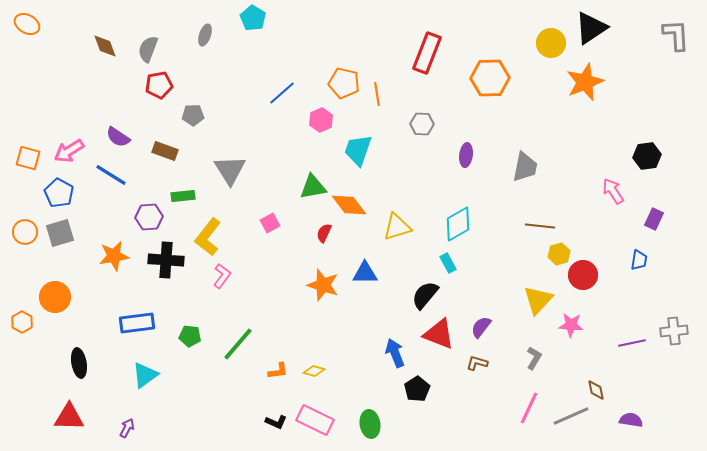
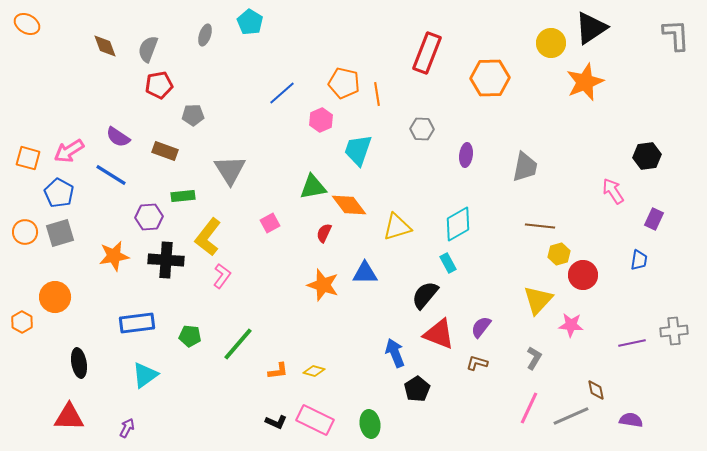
cyan pentagon at (253, 18): moved 3 px left, 4 px down
gray hexagon at (422, 124): moved 5 px down
